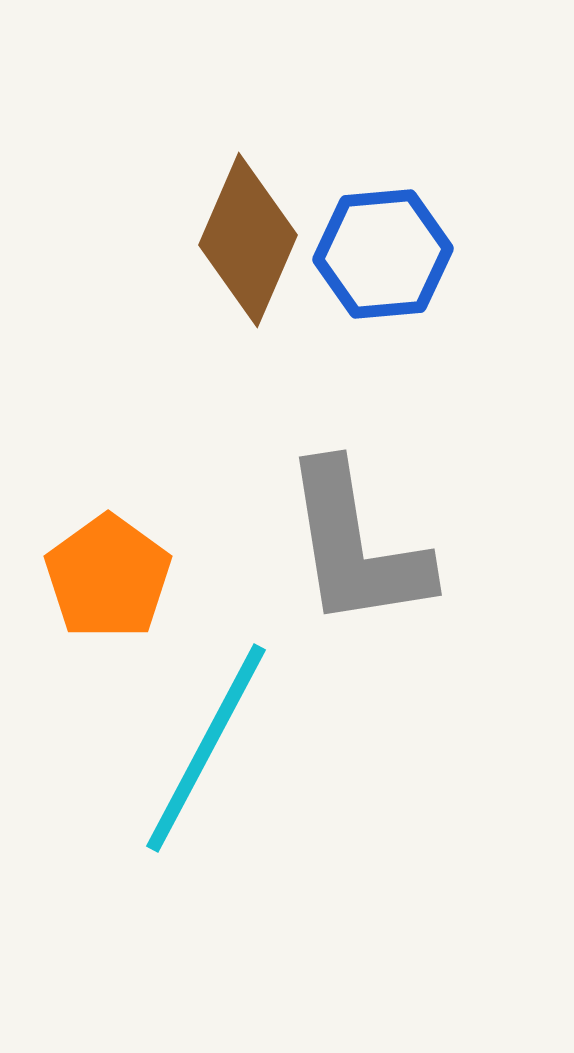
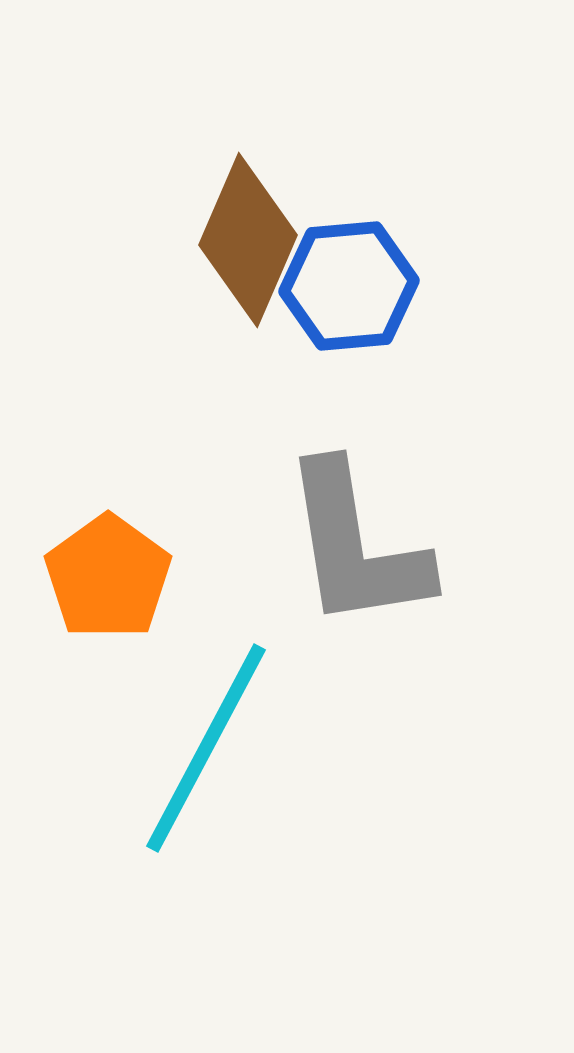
blue hexagon: moved 34 px left, 32 px down
